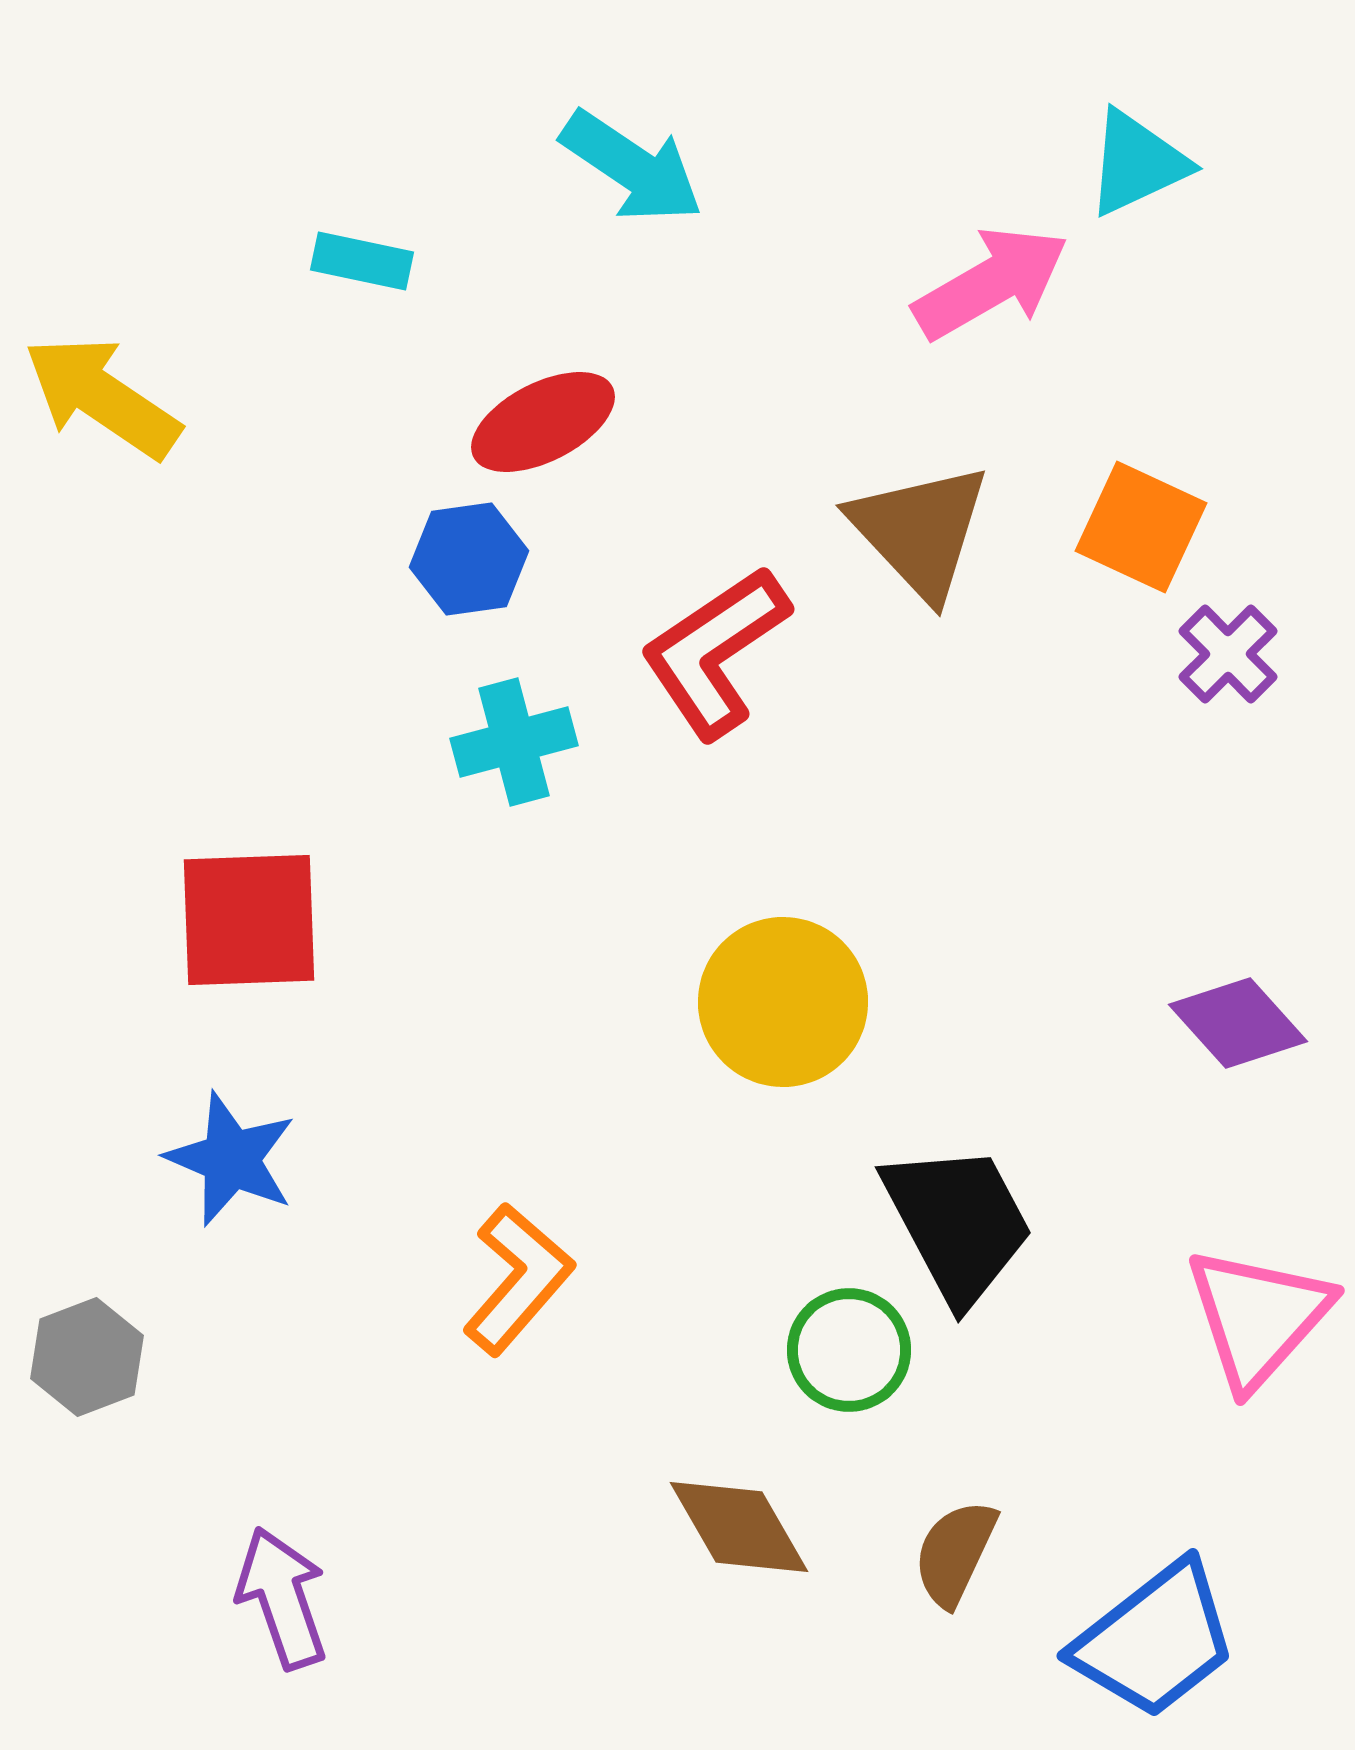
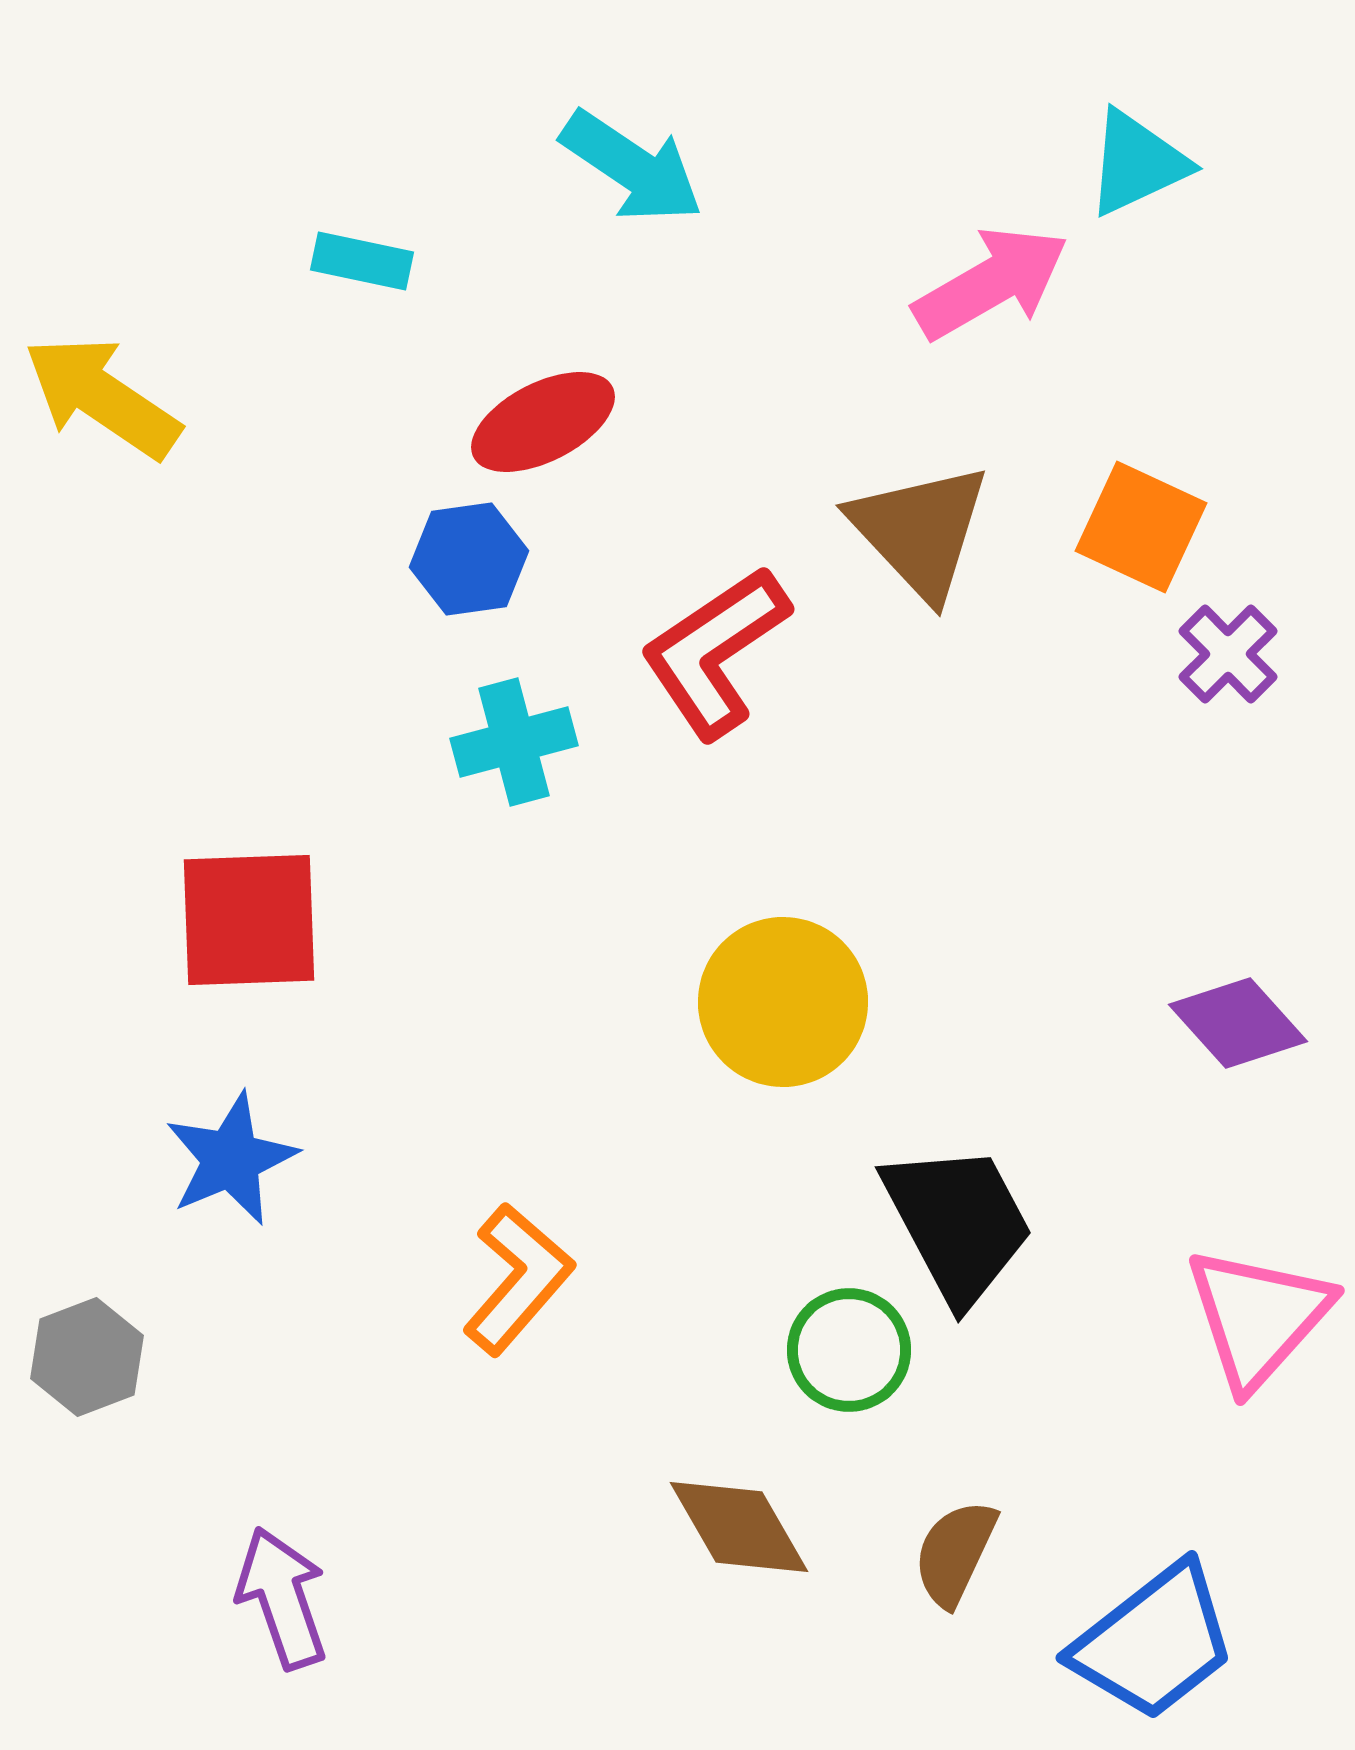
blue star: rotated 26 degrees clockwise
blue trapezoid: moved 1 px left, 2 px down
